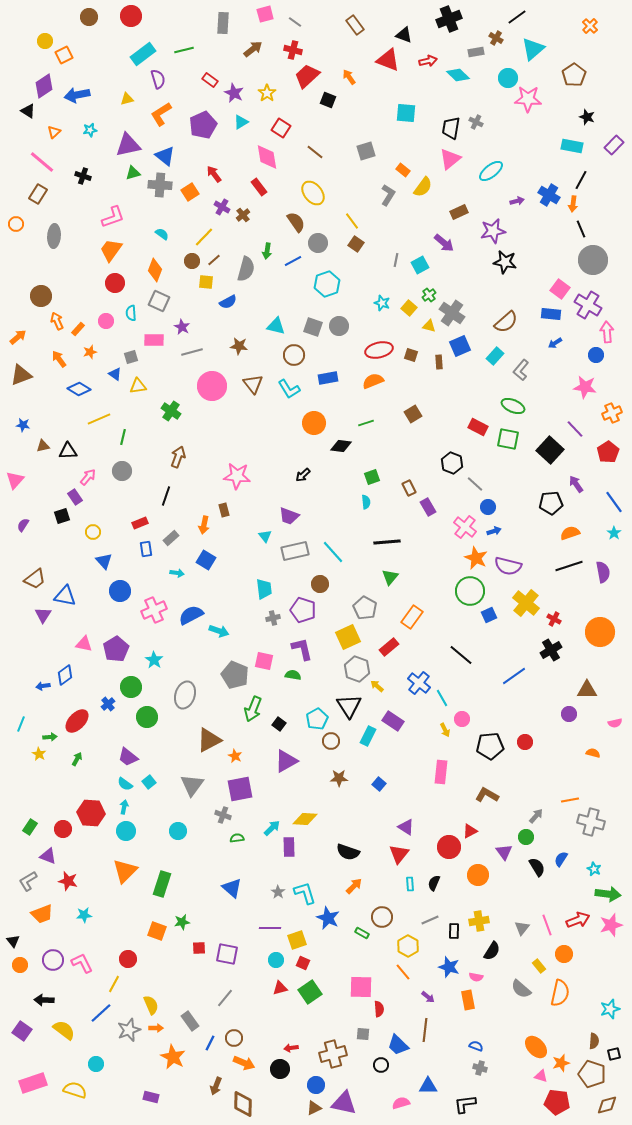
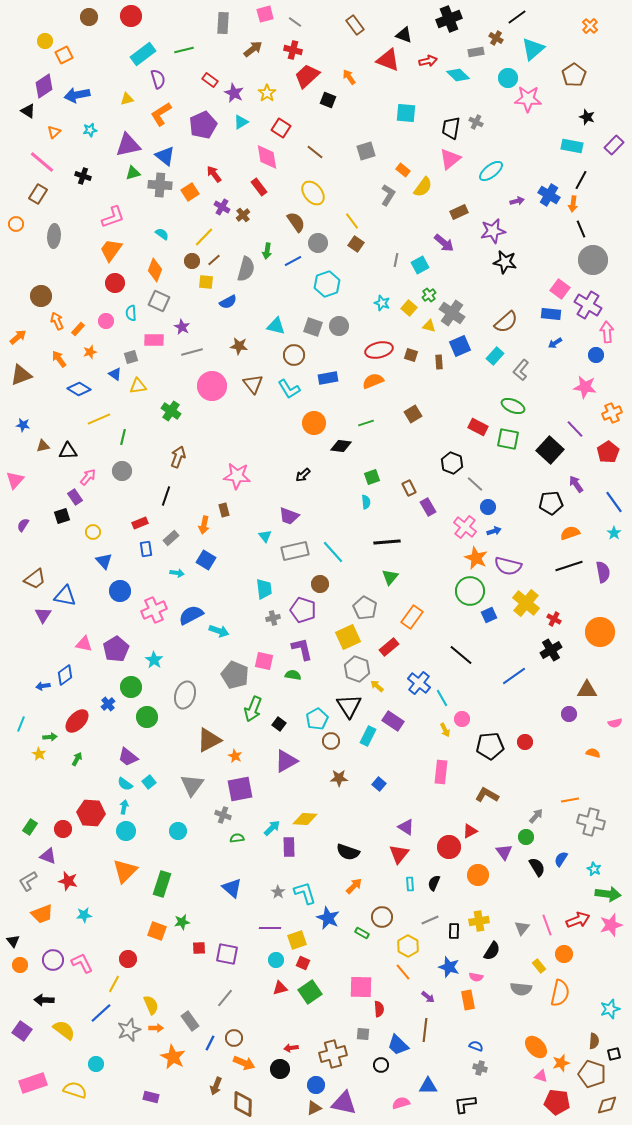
gray semicircle at (521, 989): rotated 35 degrees counterclockwise
